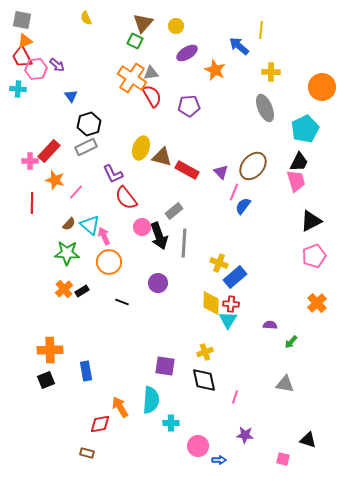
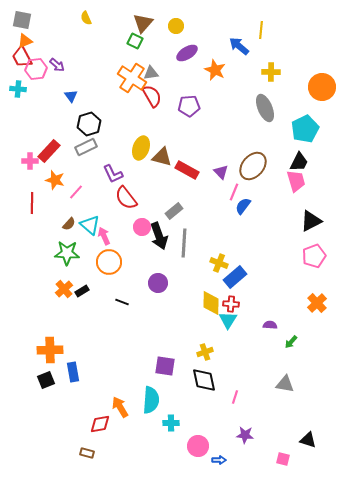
blue rectangle at (86, 371): moved 13 px left, 1 px down
